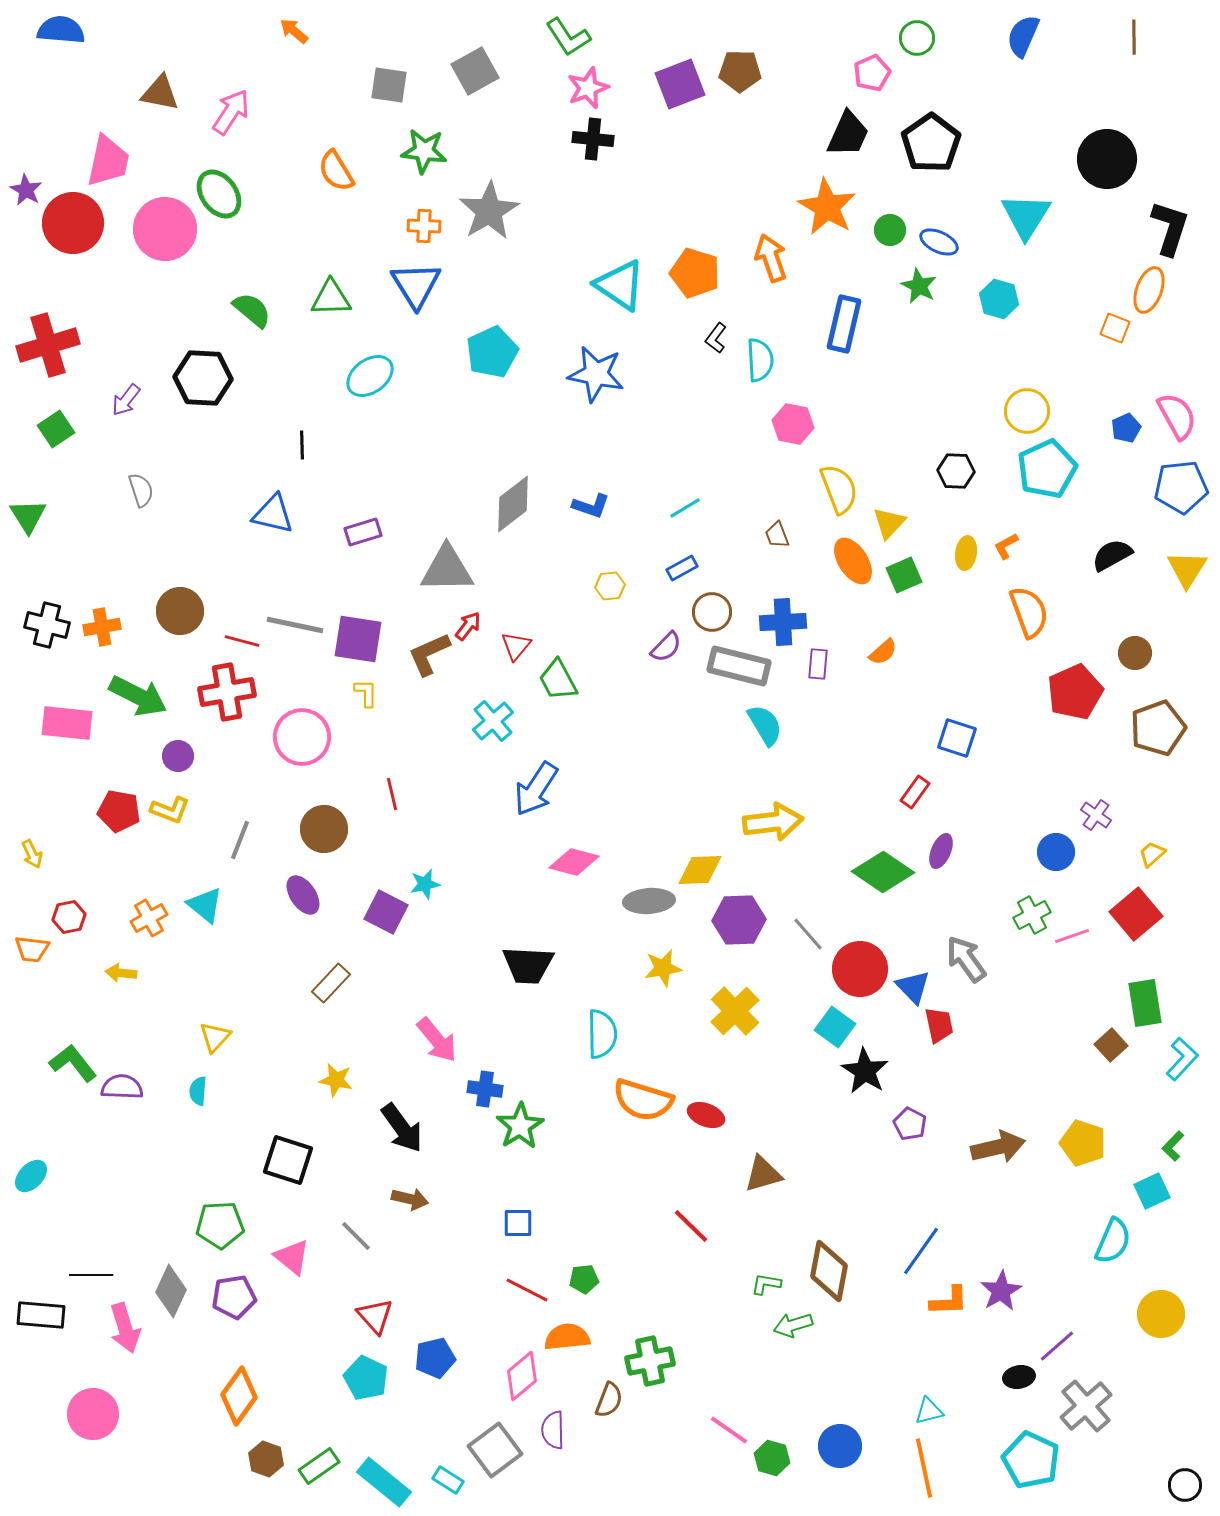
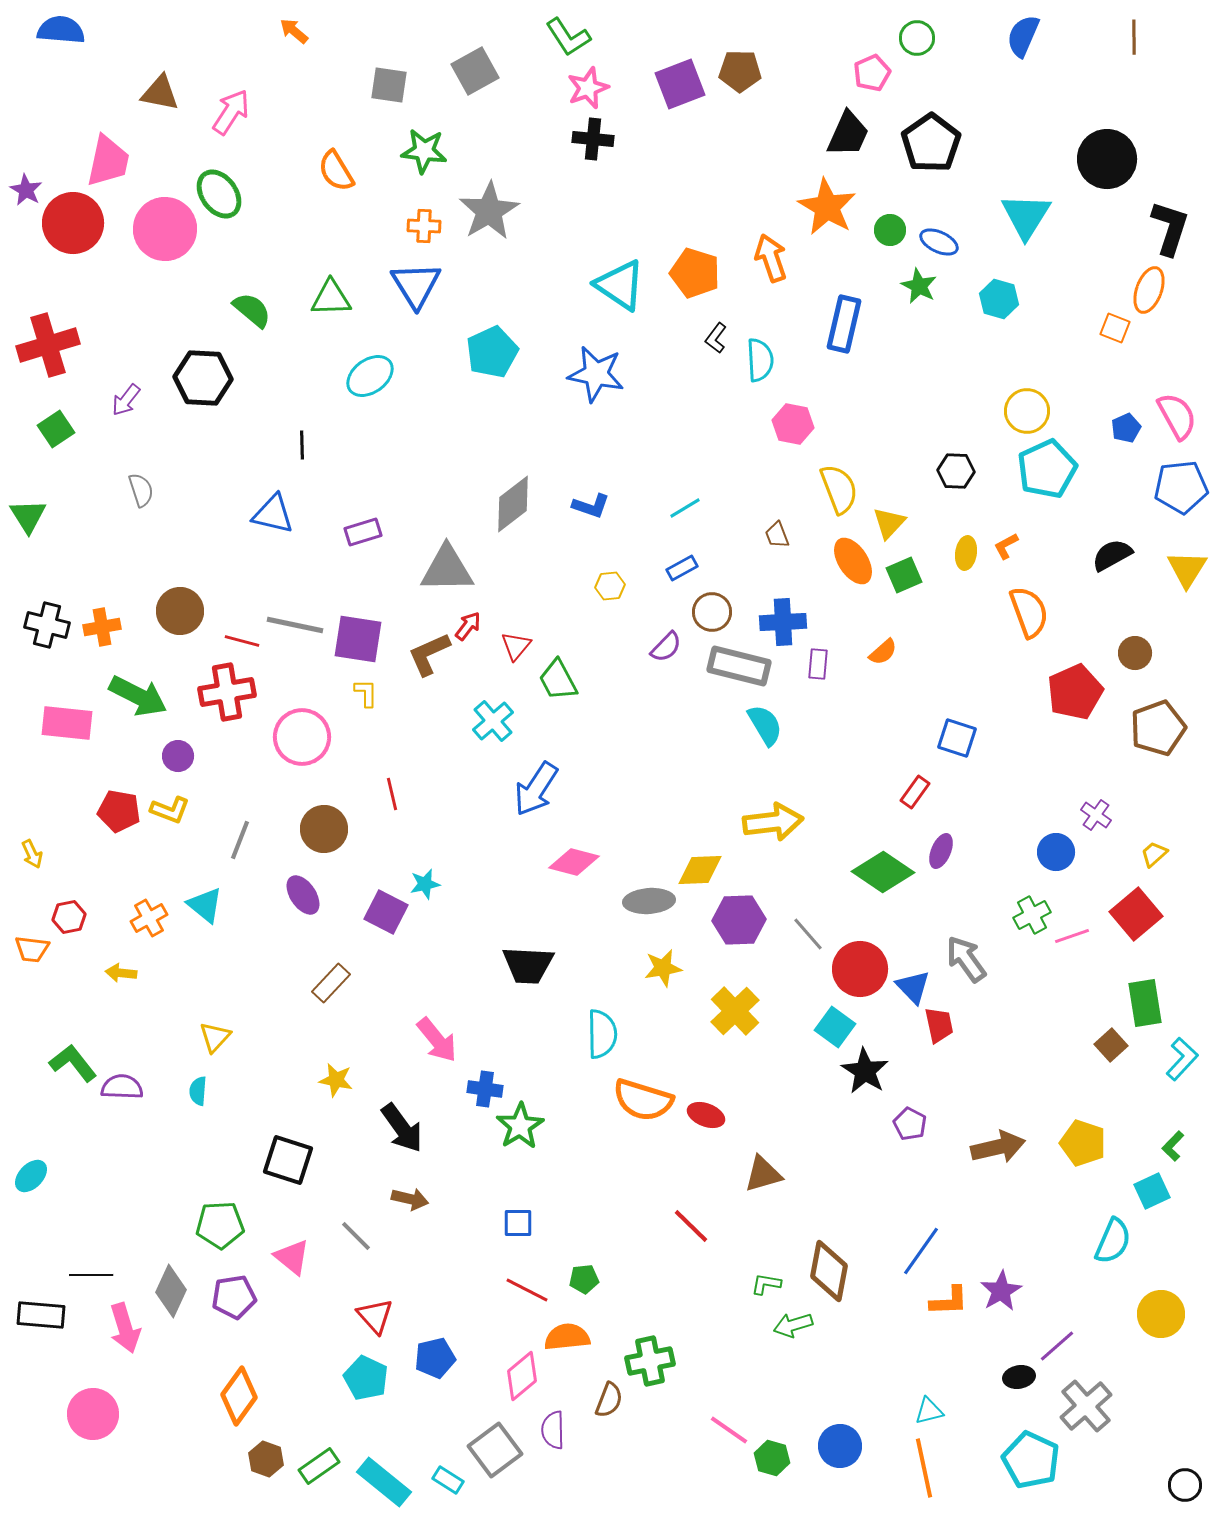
yellow trapezoid at (1152, 854): moved 2 px right
